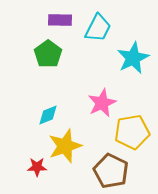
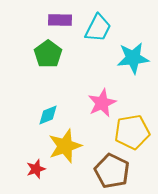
cyan star: rotated 20 degrees clockwise
red star: moved 1 px left, 2 px down; rotated 18 degrees counterclockwise
brown pentagon: moved 1 px right
